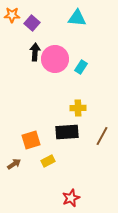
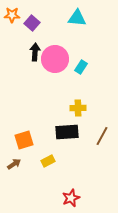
orange square: moved 7 px left
